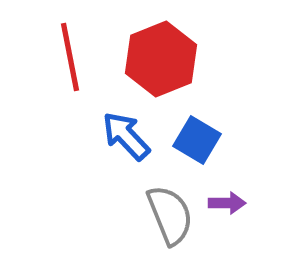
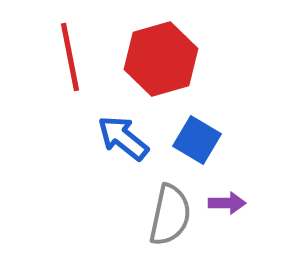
red hexagon: rotated 6 degrees clockwise
blue arrow: moved 3 px left, 2 px down; rotated 8 degrees counterclockwise
gray semicircle: rotated 34 degrees clockwise
